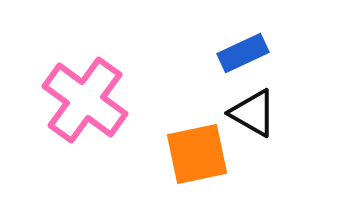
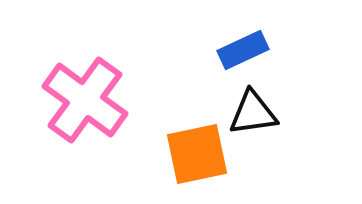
blue rectangle: moved 3 px up
black triangle: rotated 38 degrees counterclockwise
